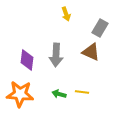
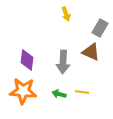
gray arrow: moved 7 px right, 7 px down
orange star: moved 3 px right, 3 px up
